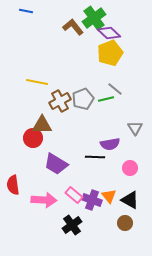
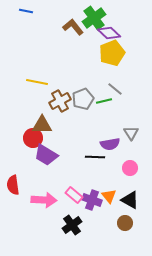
yellow pentagon: moved 2 px right
green line: moved 2 px left, 2 px down
gray triangle: moved 4 px left, 5 px down
purple trapezoid: moved 10 px left, 9 px up
